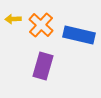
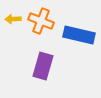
orange cross: moved 4 px up; rotated 20 degrees counterclockwise
